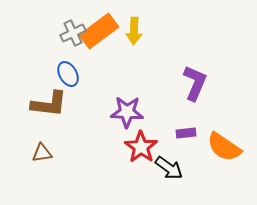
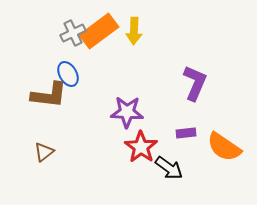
brown L-shape: moved 9 px up
brown triangle: moved 2 px right, 1 px up; rotated 30 degrees counterclockwise
